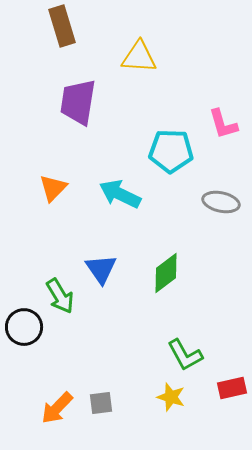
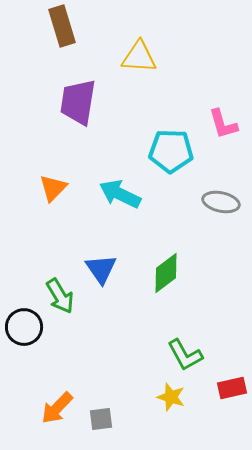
gray square: moved 16 px down
